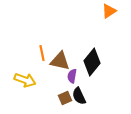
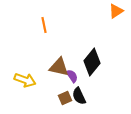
orange triangle: moved 7 px right
orange line: moved 2 px right, 28 px up
brown triangle: moved 1 px left, 6 px down
purple semicircle: rotated 136 degrees clockwise
